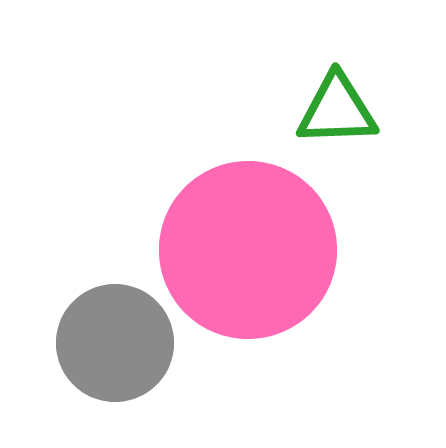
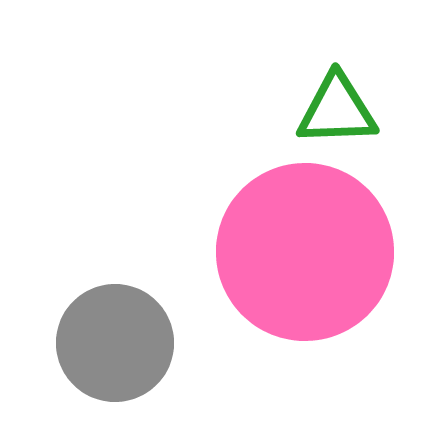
pink circle: moved 57 px right, 2 px down
